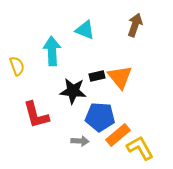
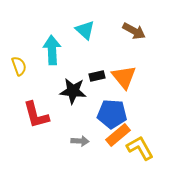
brown arrow: moved 1 px left, 6 px down; rotated 100 degrees clockwise
cyan triangle: rotated 20 degrees clockwise
cyan arrow: moved 1 px up
yellow semicircle: moved 2 px right
orange triangle: moved 4 px right
blue pentagon: moved 12 px right, 3 px up
